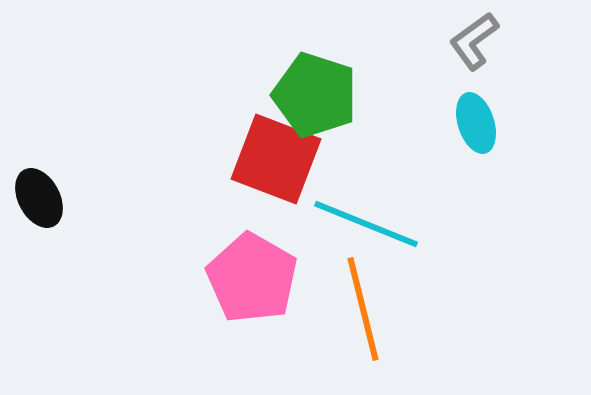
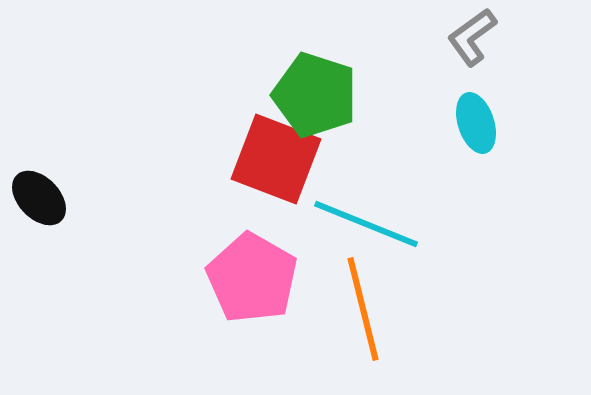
gray L-shape: moved 2 px left, 4 px up
black ellipse: rotated 16 degrees counterclockwise
